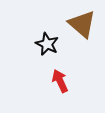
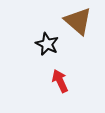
brown triangle: moved 4 px left, 3 px up
